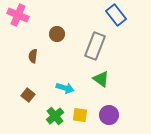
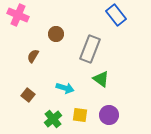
brown circle: moved 1 px left
gray rectangle: moved 5 px left, 3 px down
brown semicircle: rotated 24 degrees clockwise
green cross: moved 2 px left, 3 px down
